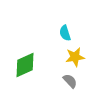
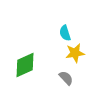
yellow star: moved 4 px up
gray semicircle: moved 4 px left, 3 px up
